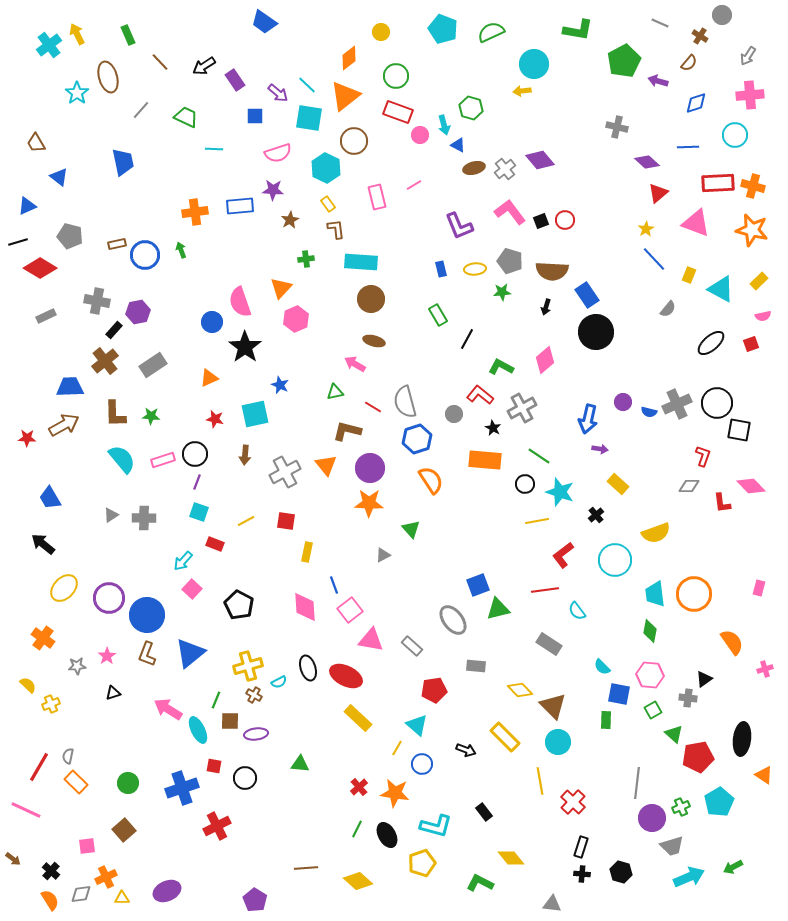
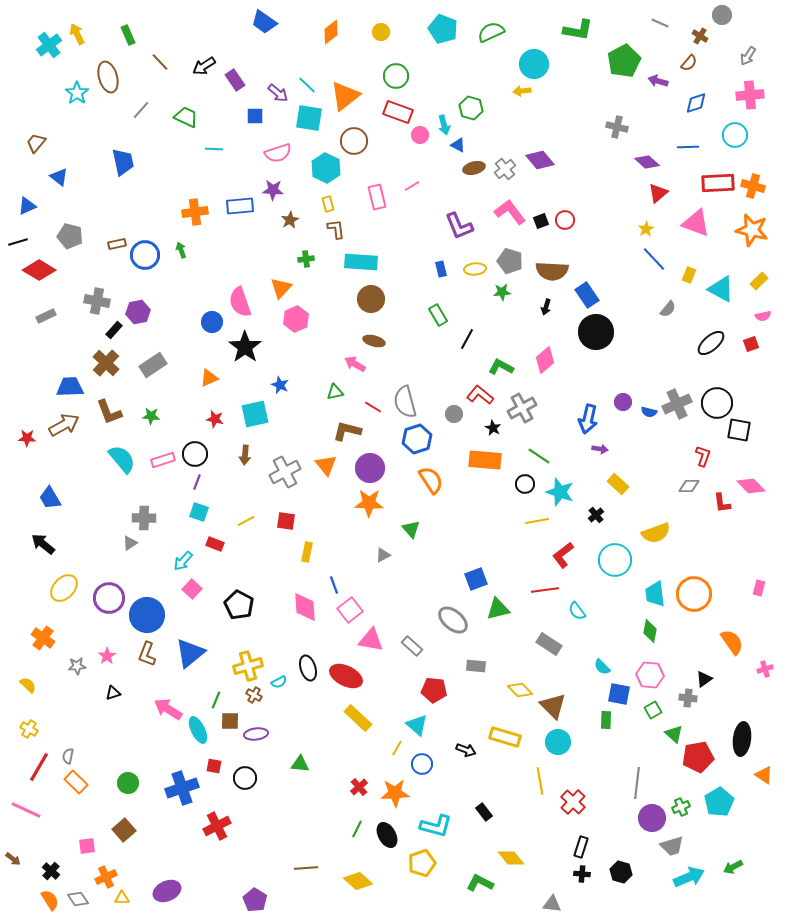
orange diamond at (349, 58): moved 18 px left, 26 px up
brown trapezoid at (36, 143): rotated 70 degrees clockwise
pink line at (414, 185): moved 2 px left, 1 px down
yellow rectangle at (328, 204): rotated 21 degrees clockwise
red diamond at (40, 268): moved 1 px left, 2 px down
brown cross at (105, 361): moved 1 px right, 2 px down; rotated 8 degrees counterclockwise
brown L-shape at (115, 414): moved 6 px left, 2 px up; rotated 20 degrees counterclockwise
gray triangle at (111, 515): moved 19 px right, 28 px down
blue square at (478, 585): moved 2 px left, 6 px up
gray ellipse at (453, 620): rotated 12 degrees counterclockwise
red pentagon at (434, 690): rotated 15 degrees clockwise
yellow cross at (51, 704): moved 22 px left, 25 px down; rotated 36 degrees counterclockwise
yellow rectangle at (505, 737): rotated 28 degrees counterclockwise
orange star at (395, 793): rotated 12 degrees counterclockwise
gray diamond at (81, 894): moved 3 px left, 5 px down; rotated 65 degrees clockwise
